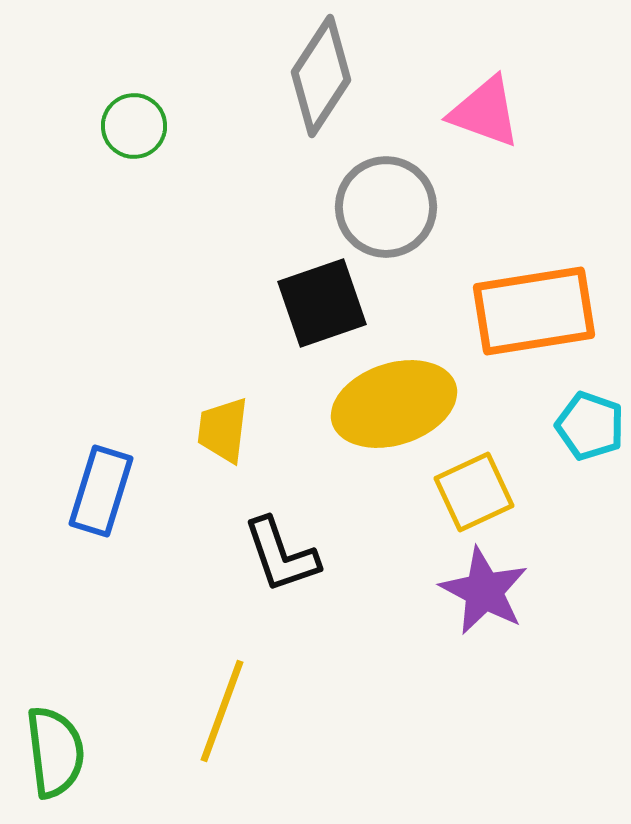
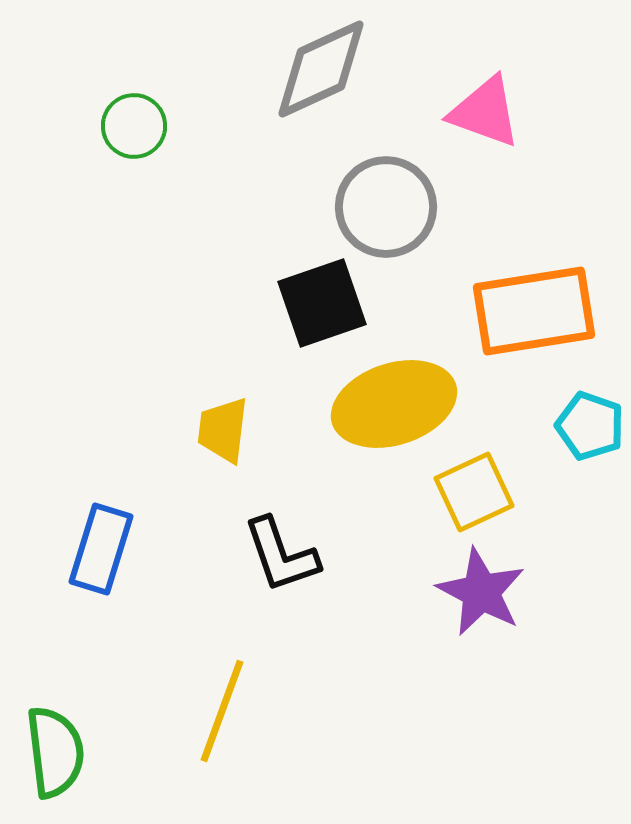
gray diamond: moved 7 px up; rotated 32 degrees clockwise
blue rectangle: moved 58 px down
purple star: moved 3 px left, 1 px down
